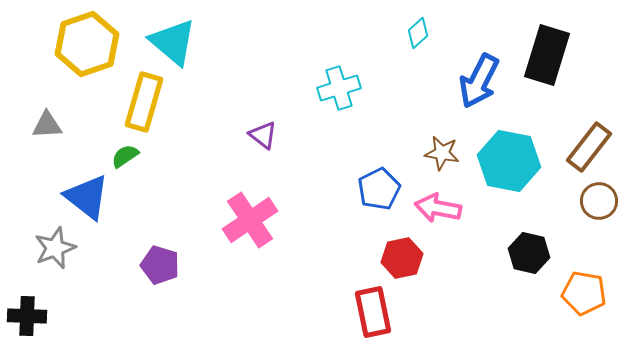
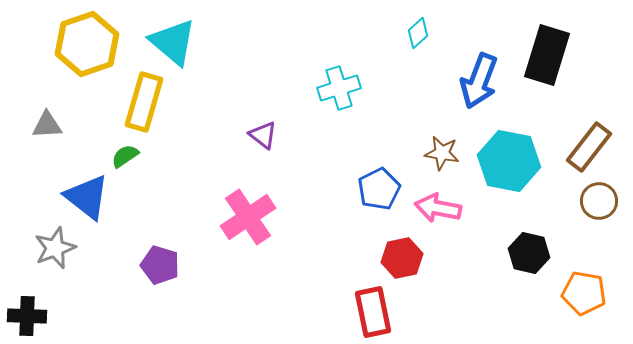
blue arrow: rotated 6 degrees counterclockwise
pink cross: moved 2 px left, 3 px up
